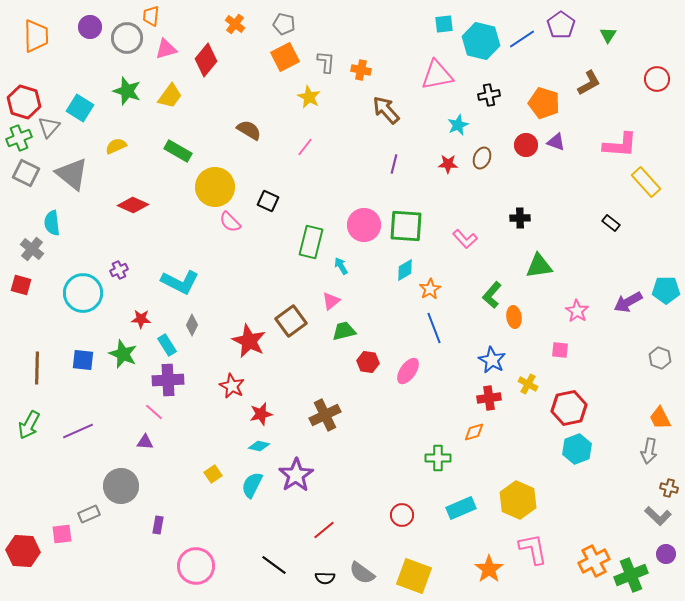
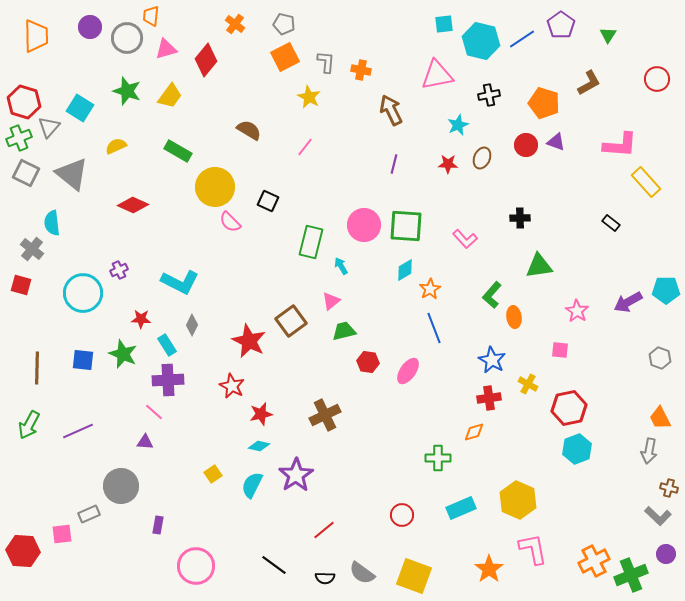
brown arrow at (386, 110): moved 5 px right; rotated 16 degrees clockwise
